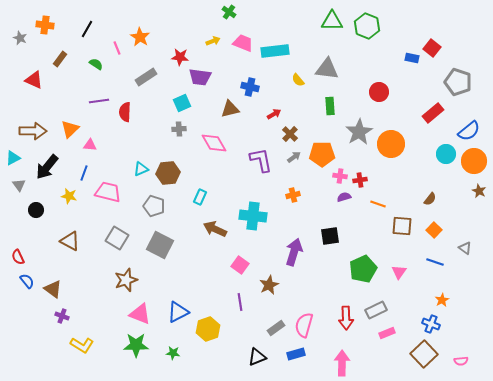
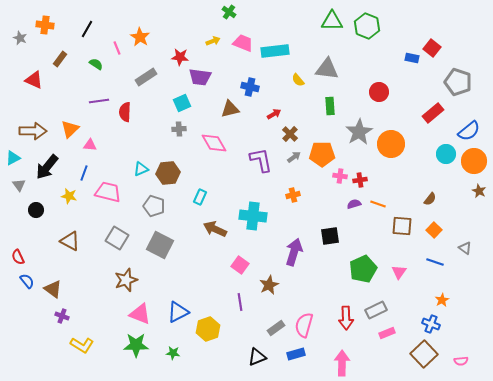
purple semicircle at (344, 197): moved 10 px right, 7 px down
